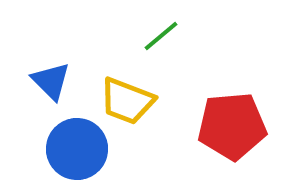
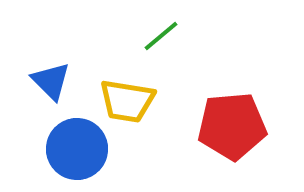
yellow trapezoid: rotated 12 degrees counterclockwise
